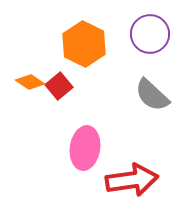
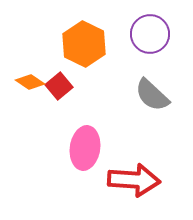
red arrow: moved 2 px right; rotated 12 degrees clockwise
